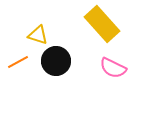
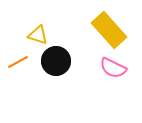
yellow rectangle: moved 7 px right, 6 px down
